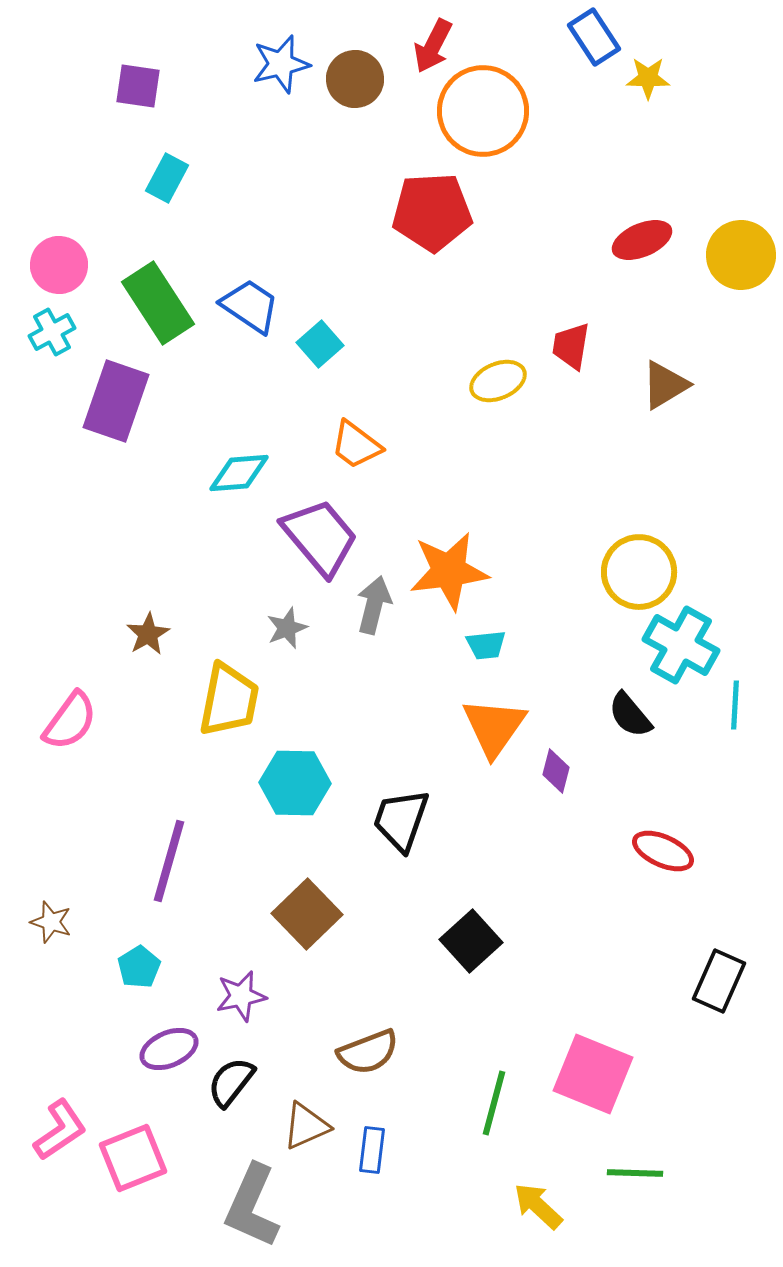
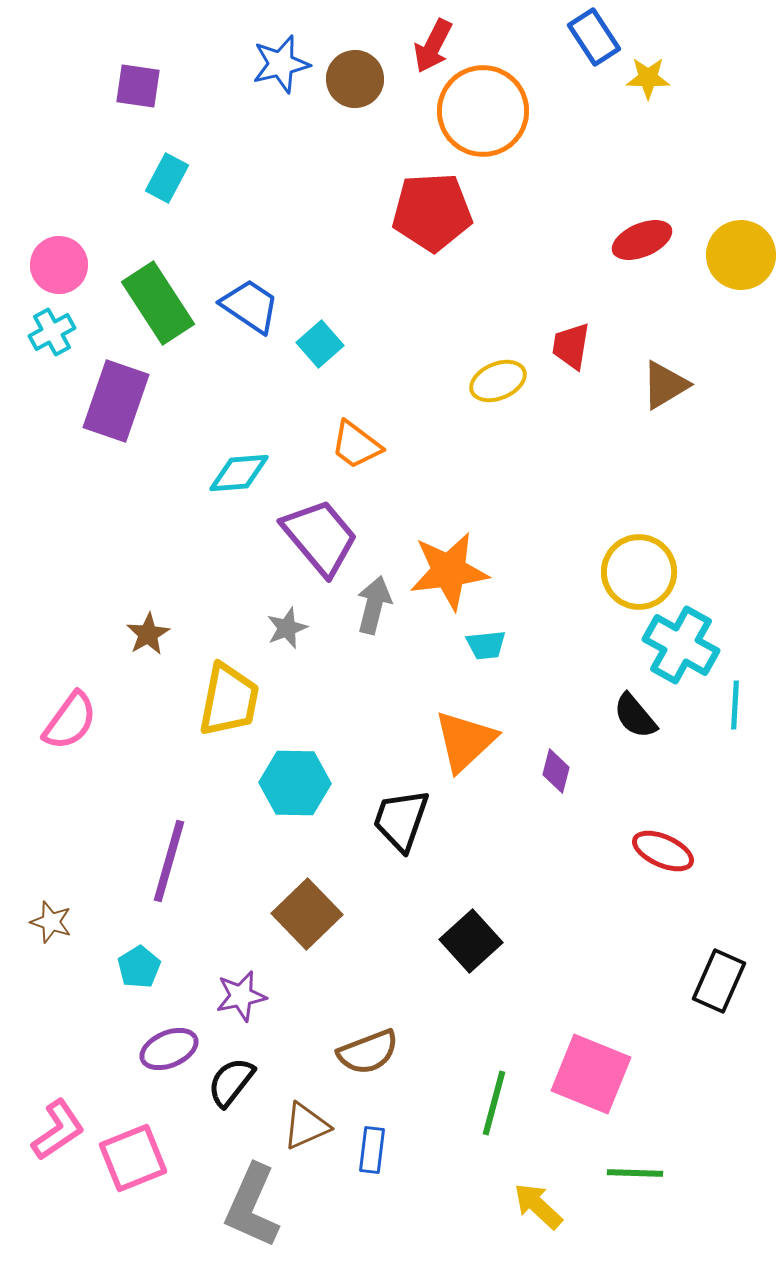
black semicircle at (630, 715): moved 5 px right, 1 px down
orange triangle at (494, 727): moved 29 px left, 14 px down; rotated 12 degrees clockwise
pink square at (593, 1074): moved 2 px left
pink L-shape at (60, 1130): moved 2 px left
